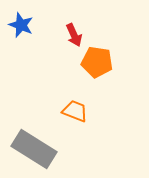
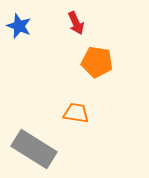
blue star: moved 2 px left, 1 px down
red arrow: moved 2 px right, 12 px up
orange trapezoid: moved 1 px right, 2 px down; rotated 12 degrees counterclockwise
